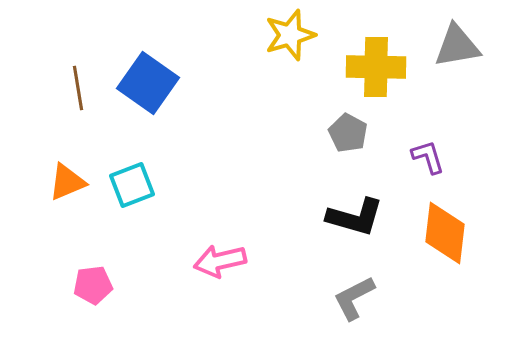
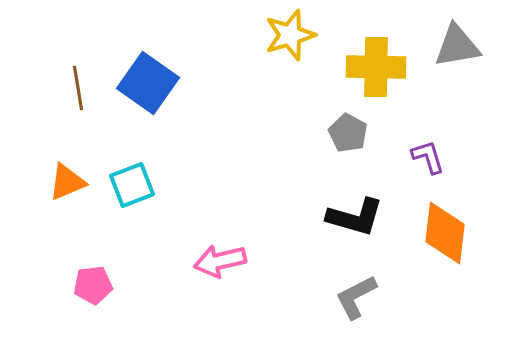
gray L-shape: moved 2 px right, 1 px up
